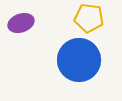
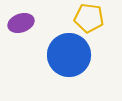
blue circle: moved 10 px left, 5 px up
